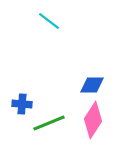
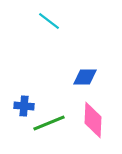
blue diamond: moved 7 px left, 8 px up
blue cross: moved 2 px right, 2 px down
pink diamond: rotated 30 degrees counterclockwise
